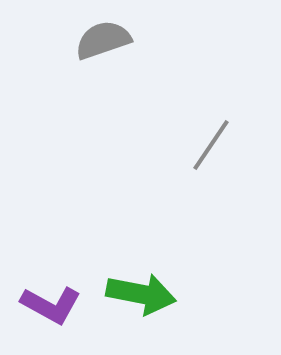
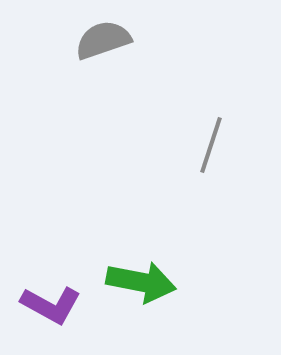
gray line: rotated 16 degrees counterclockwise
green arrow: moved 12 px up
